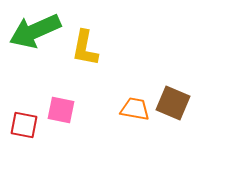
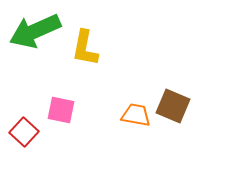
brown square: moved 3 px down
orange trapezoid: moved 1 px right, 6 px down
red square: moved 7 px down; rotated 32 degrees clockwise
